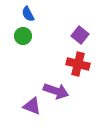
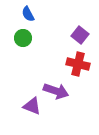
green circle: moved 2 px down
